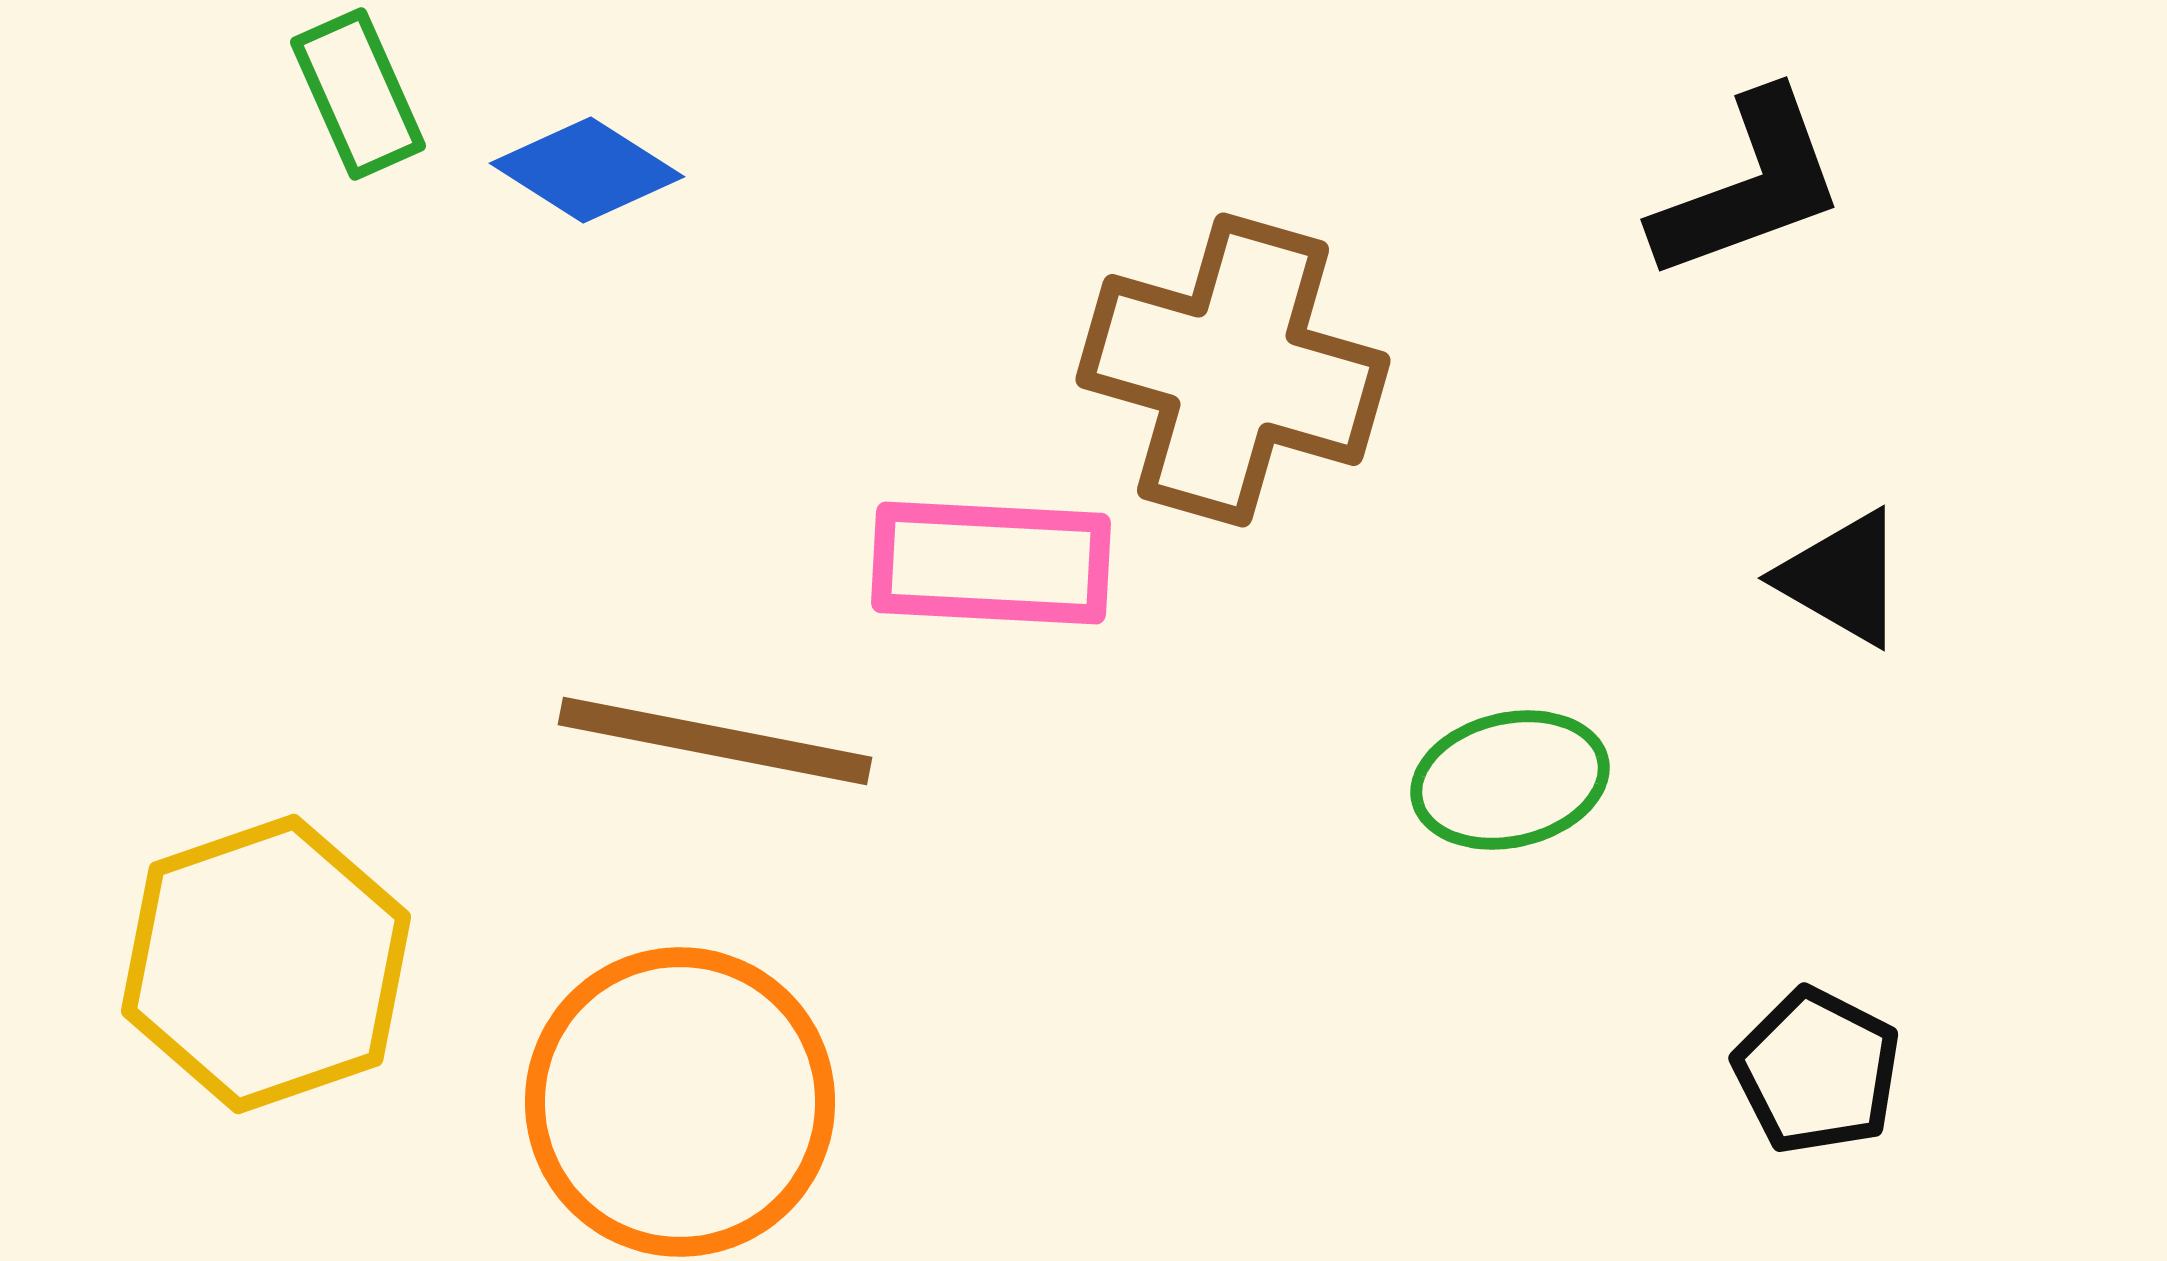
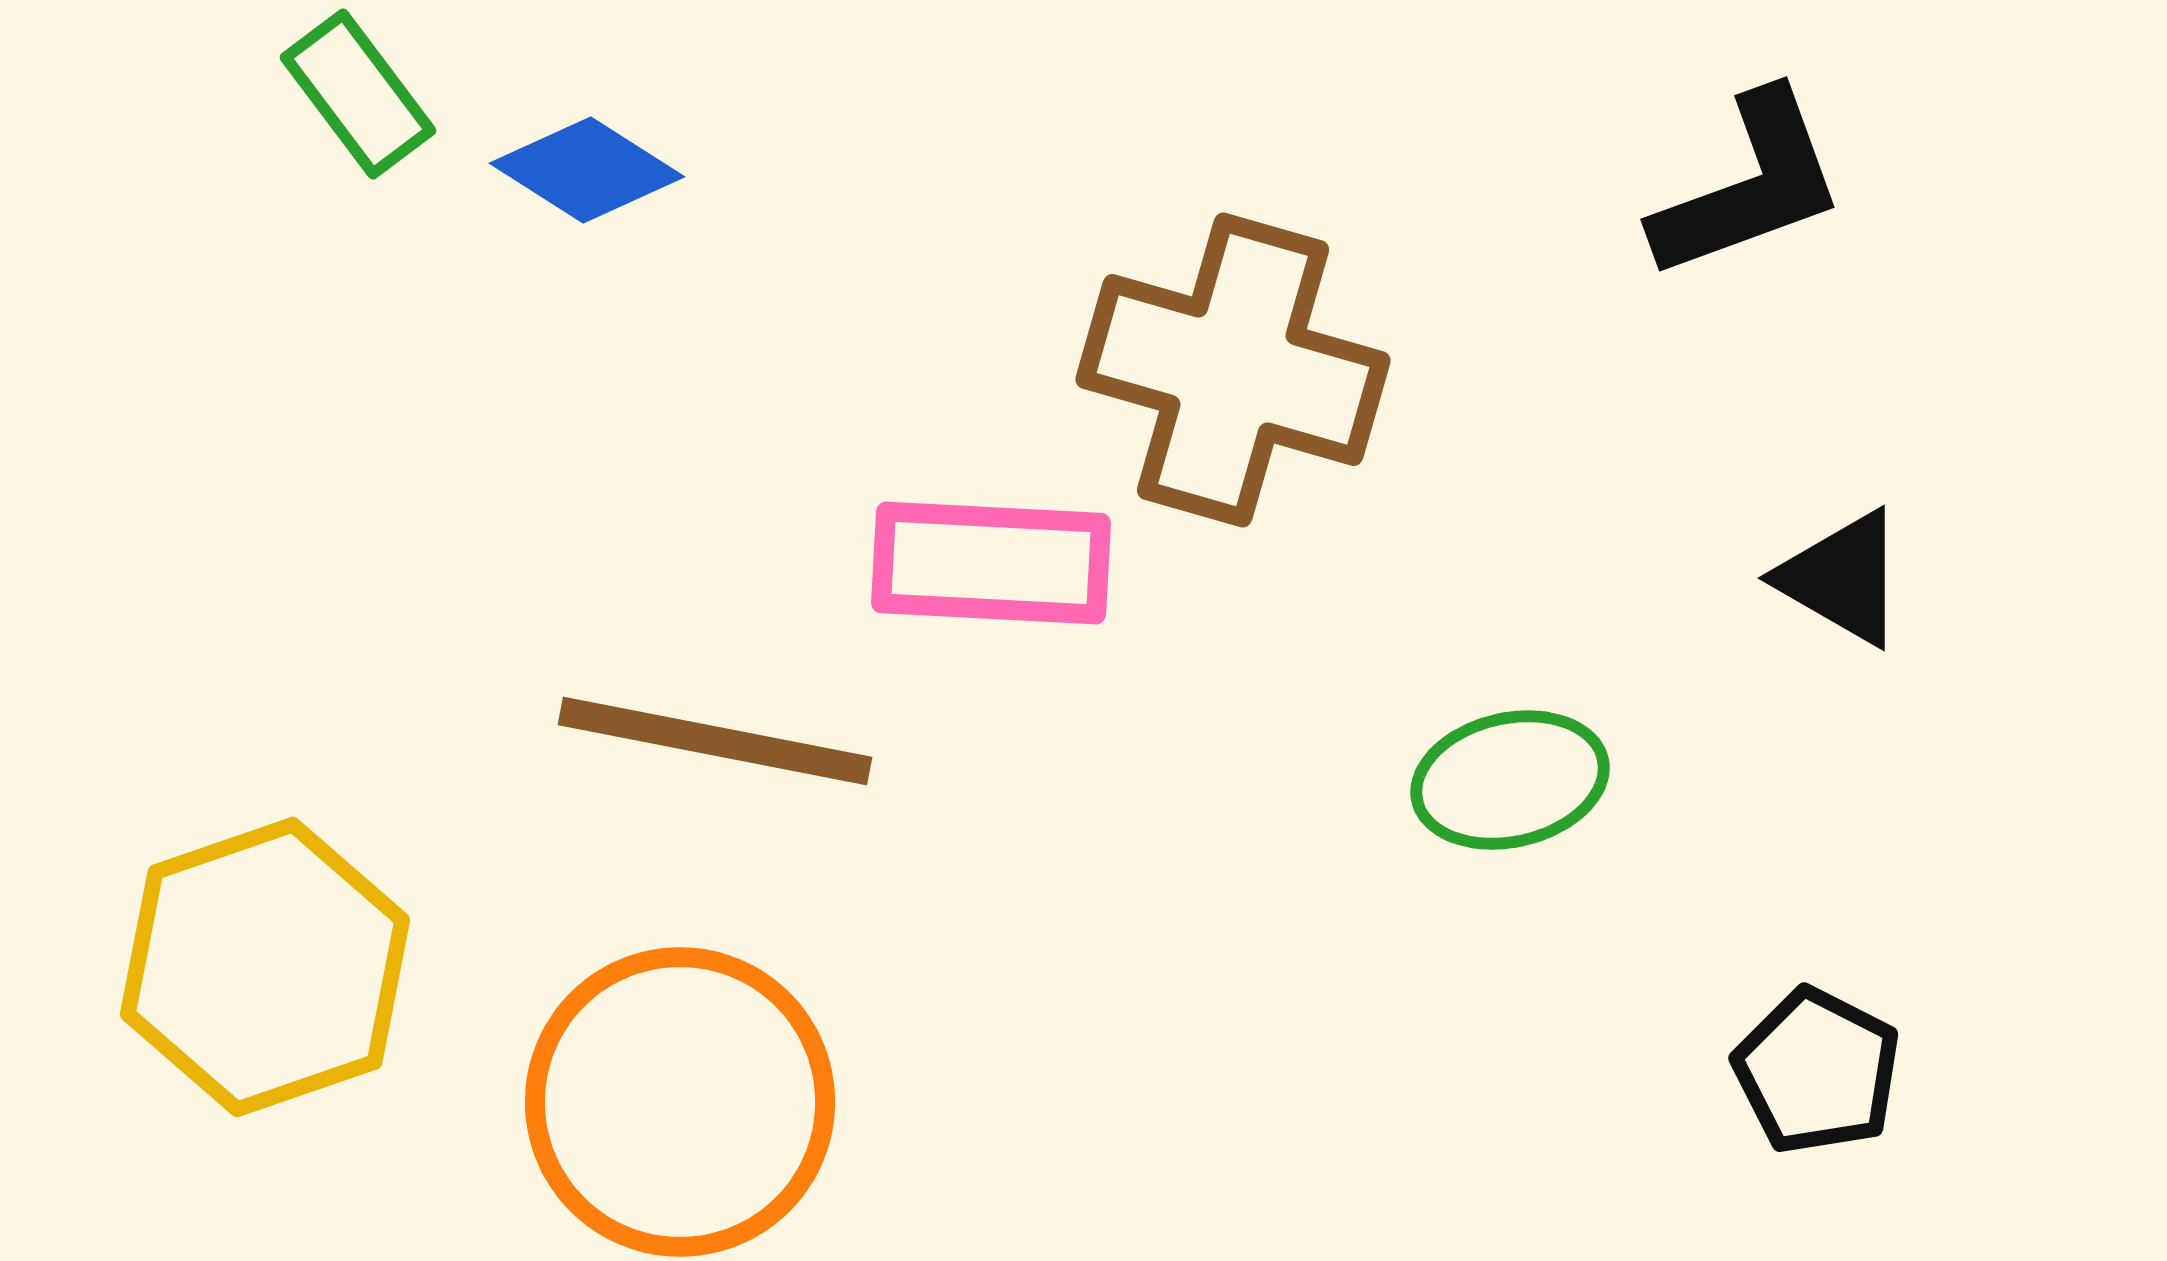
green rectangle: rotated 13 degrees counterclockwise
yellow hexagon: moved 1 px left, 3 px down
